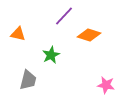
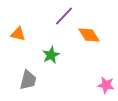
orange diamond: rotated 40 degrees clockwise
